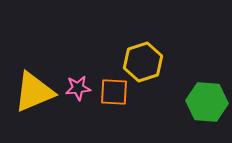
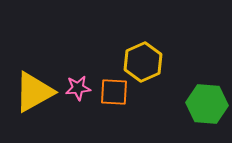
yellow hexagon: rotated 6 degrees counterclockwise
yellow triangle: rotated 6 degrees counterclockwise
green hexagon: moved 2 px down
